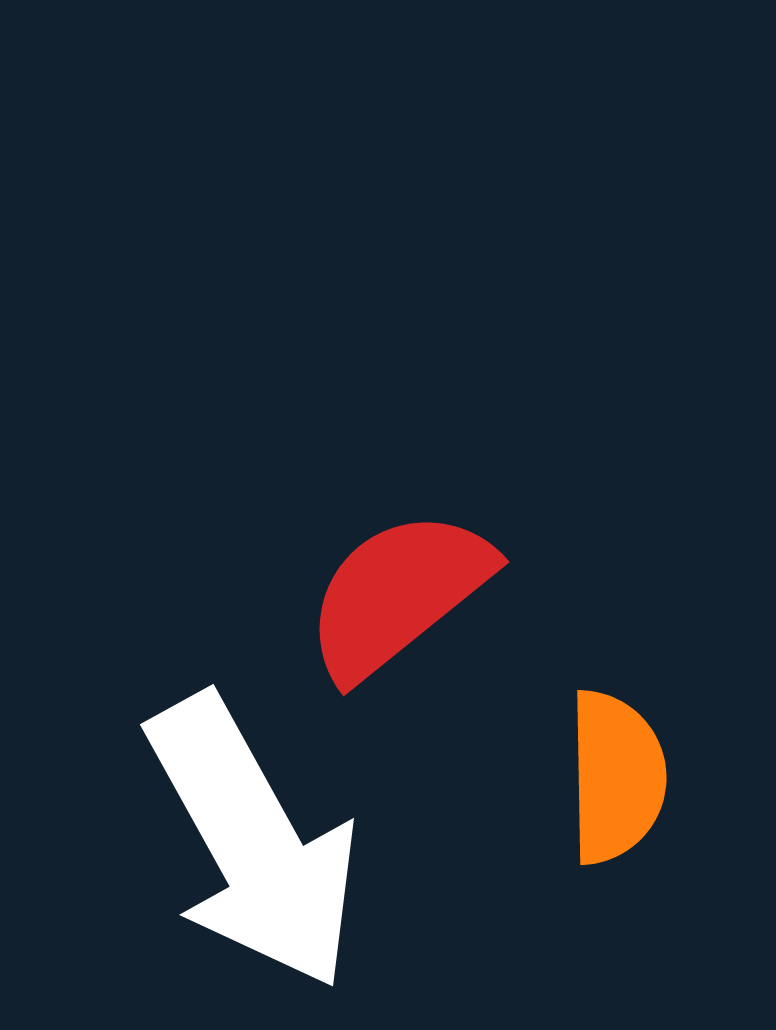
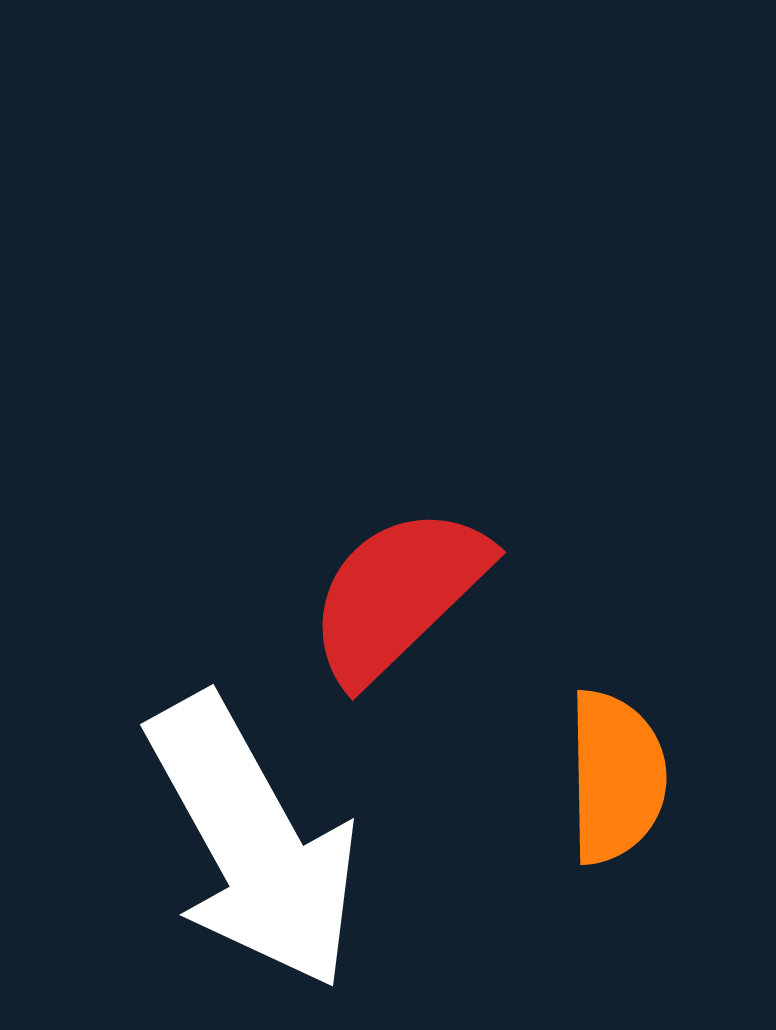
red semicircle: rotated 5 degrees counterclockwise
